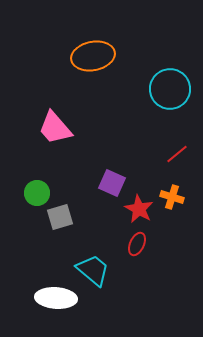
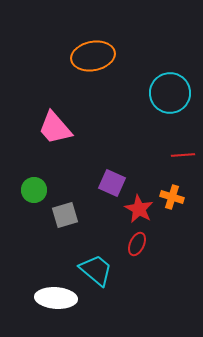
cyan circle: moved 4 px down
red line: moved 6 px right, 1 px down; rotated 35 degrees clockwise
green circle: moved 3 px left, 3 px up
gray square: moved 5 px right, 2 px up
cyan trapezoid: moved 3 px right
